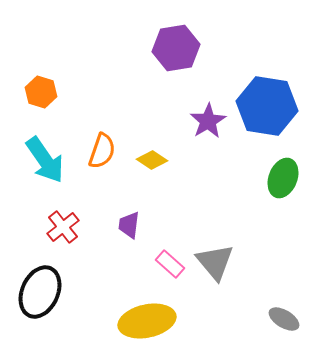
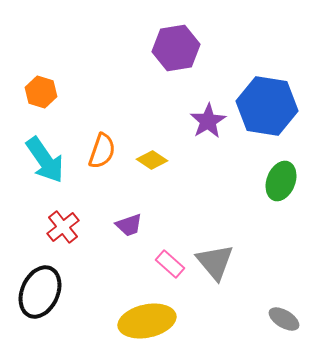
green ellipse: moved 2 px left, 3 px down
purple trapezoid: rotated 116 degrees counterclockwise
